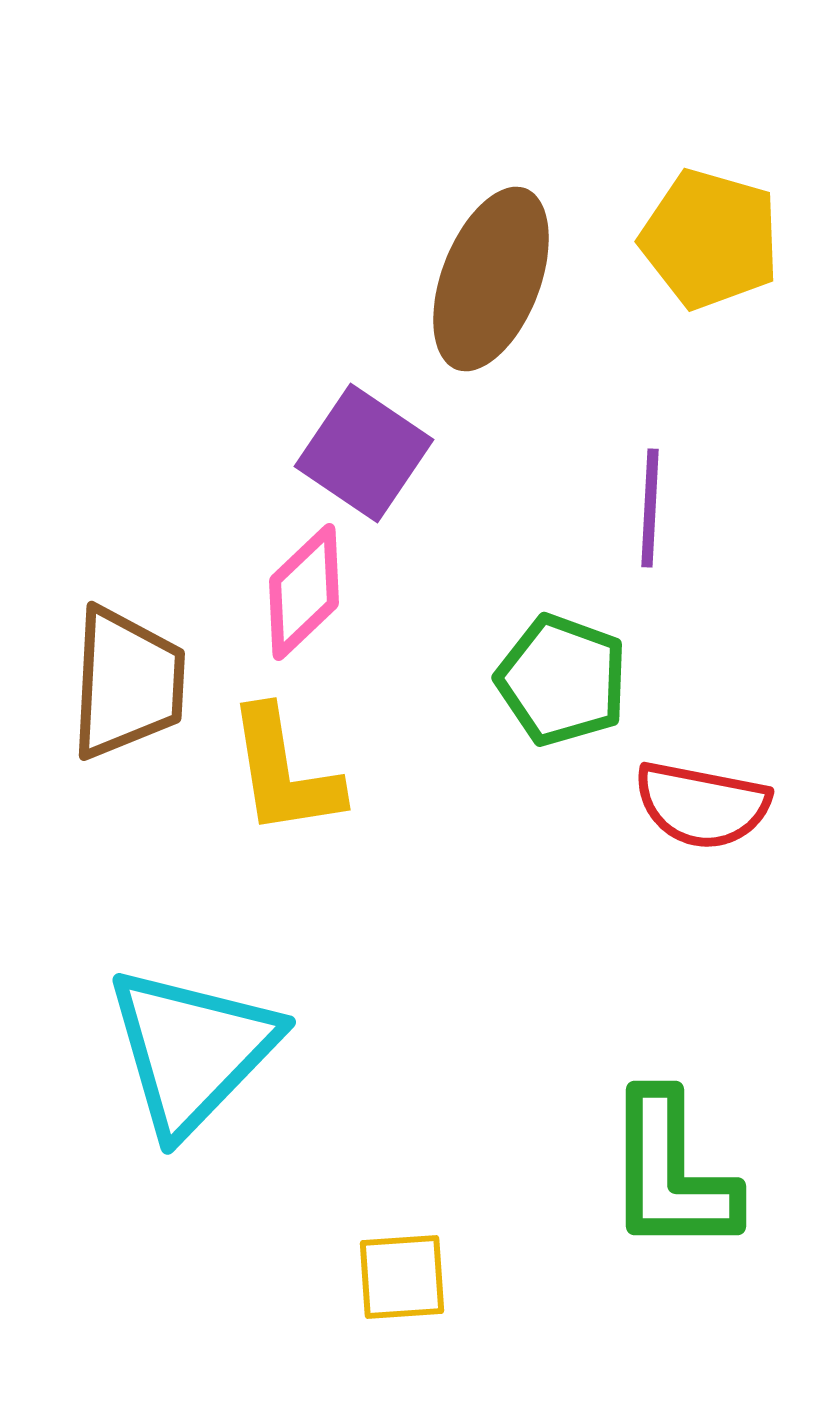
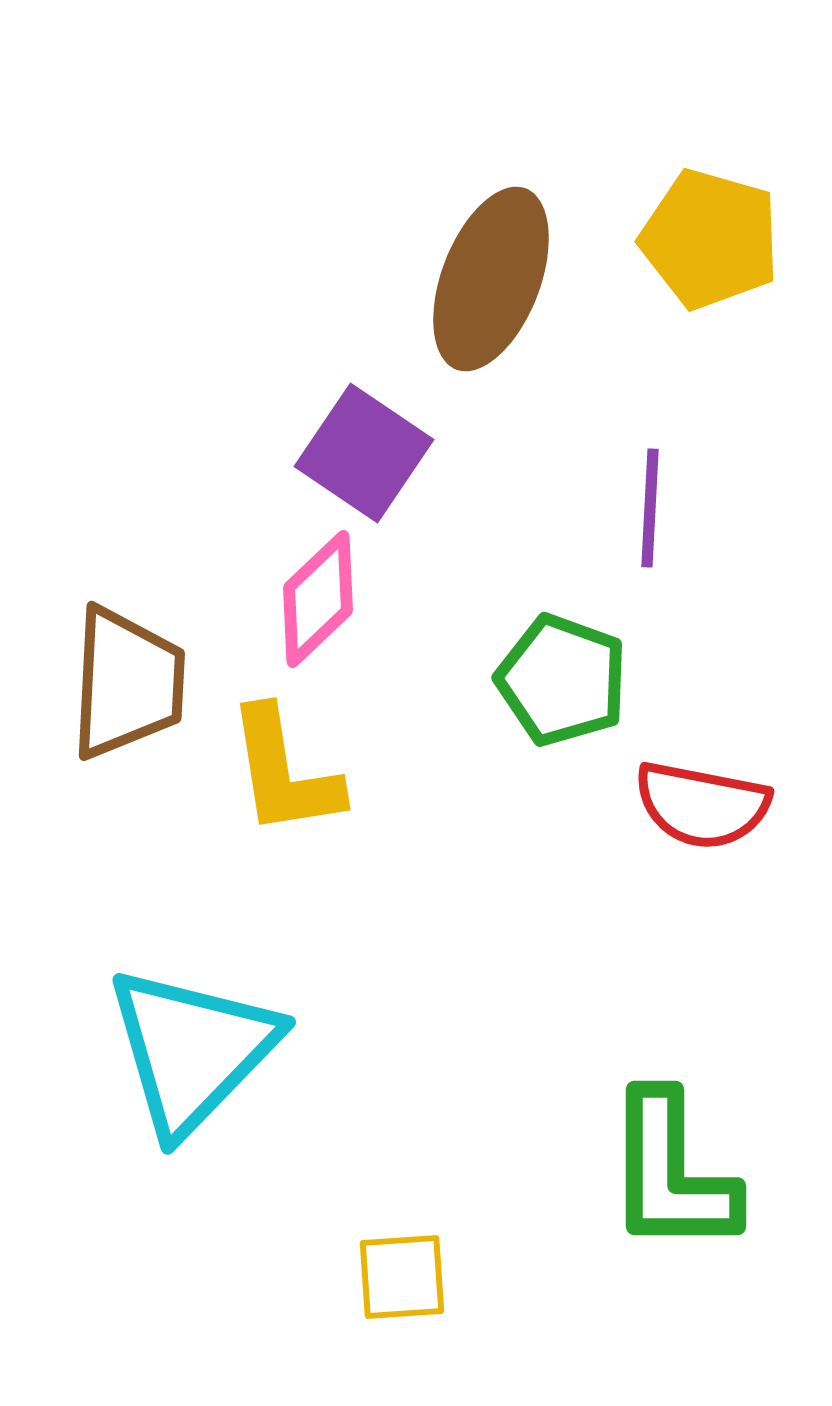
pink diamond: moved 14 px right, 7 px down
